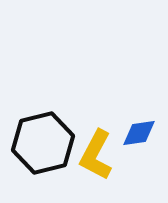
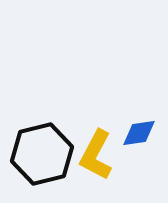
black hexagon: moved 1 px left, 11 px down
